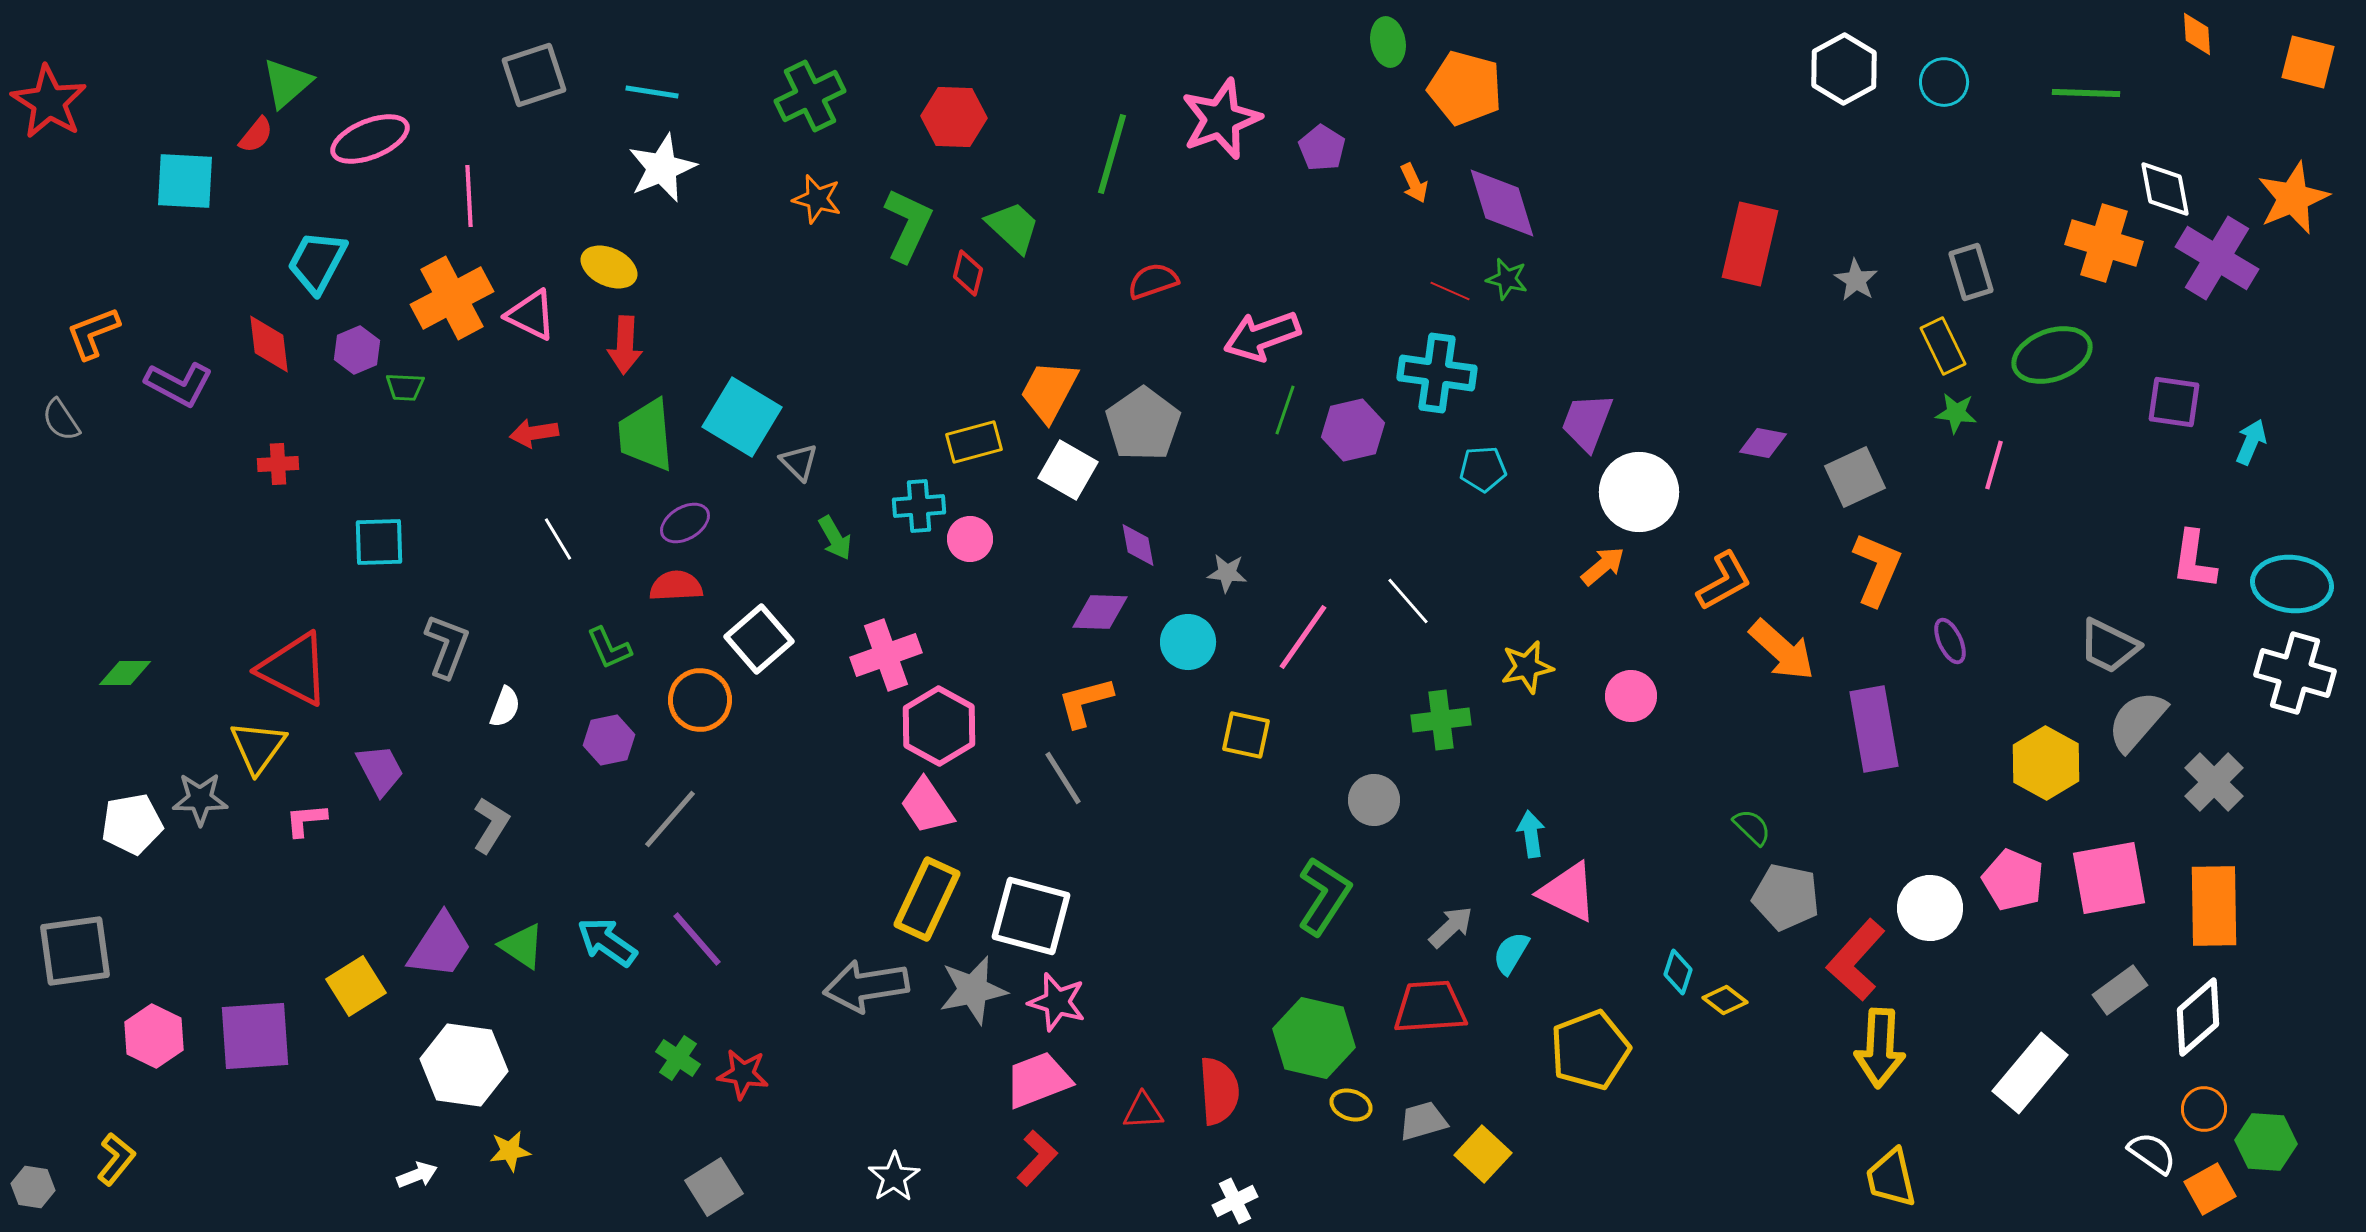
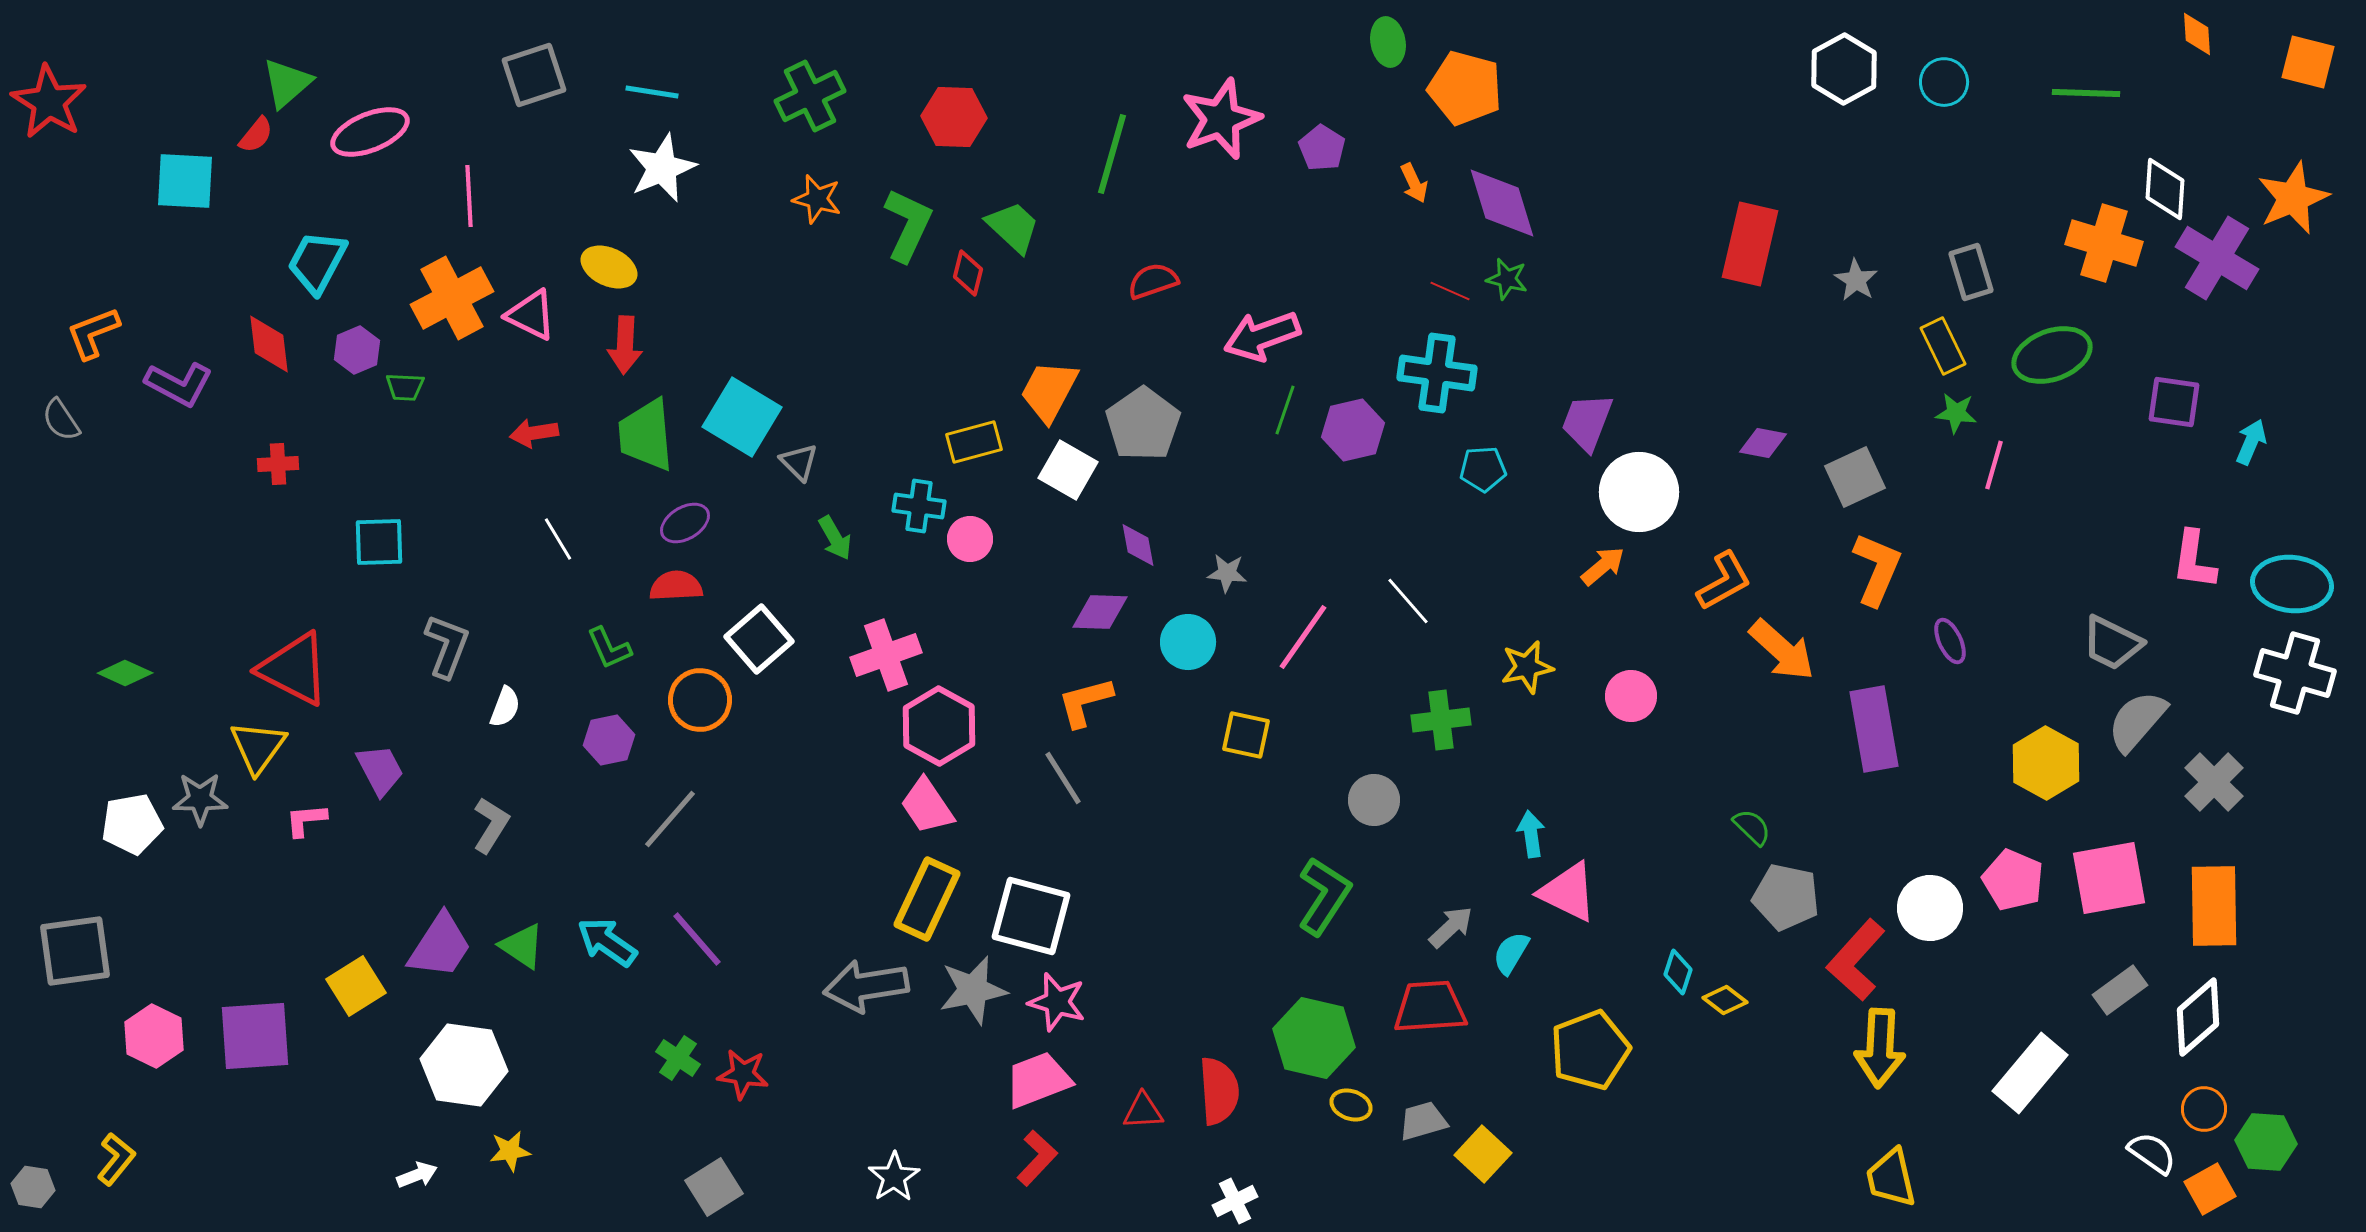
pink ellipse at (370, 139): moved 7 px up
white diamond at (2165, 189): rotated 14 degrees clockwise
cyan cross at (919, 506): rotated 12 degrees clockwise
gray trapezoid at (2109, 646): moved 3 px right, 3 px up
green diamond at (125, 673): rotated 24 degrees clockwise
